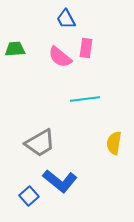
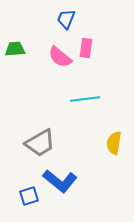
blue trapezoid: rotated 50 degrees clockwise
blue square: rotated 24 degrees clockwise
